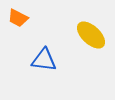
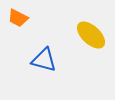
blue triangle: rotated 8 degrees clockwise
